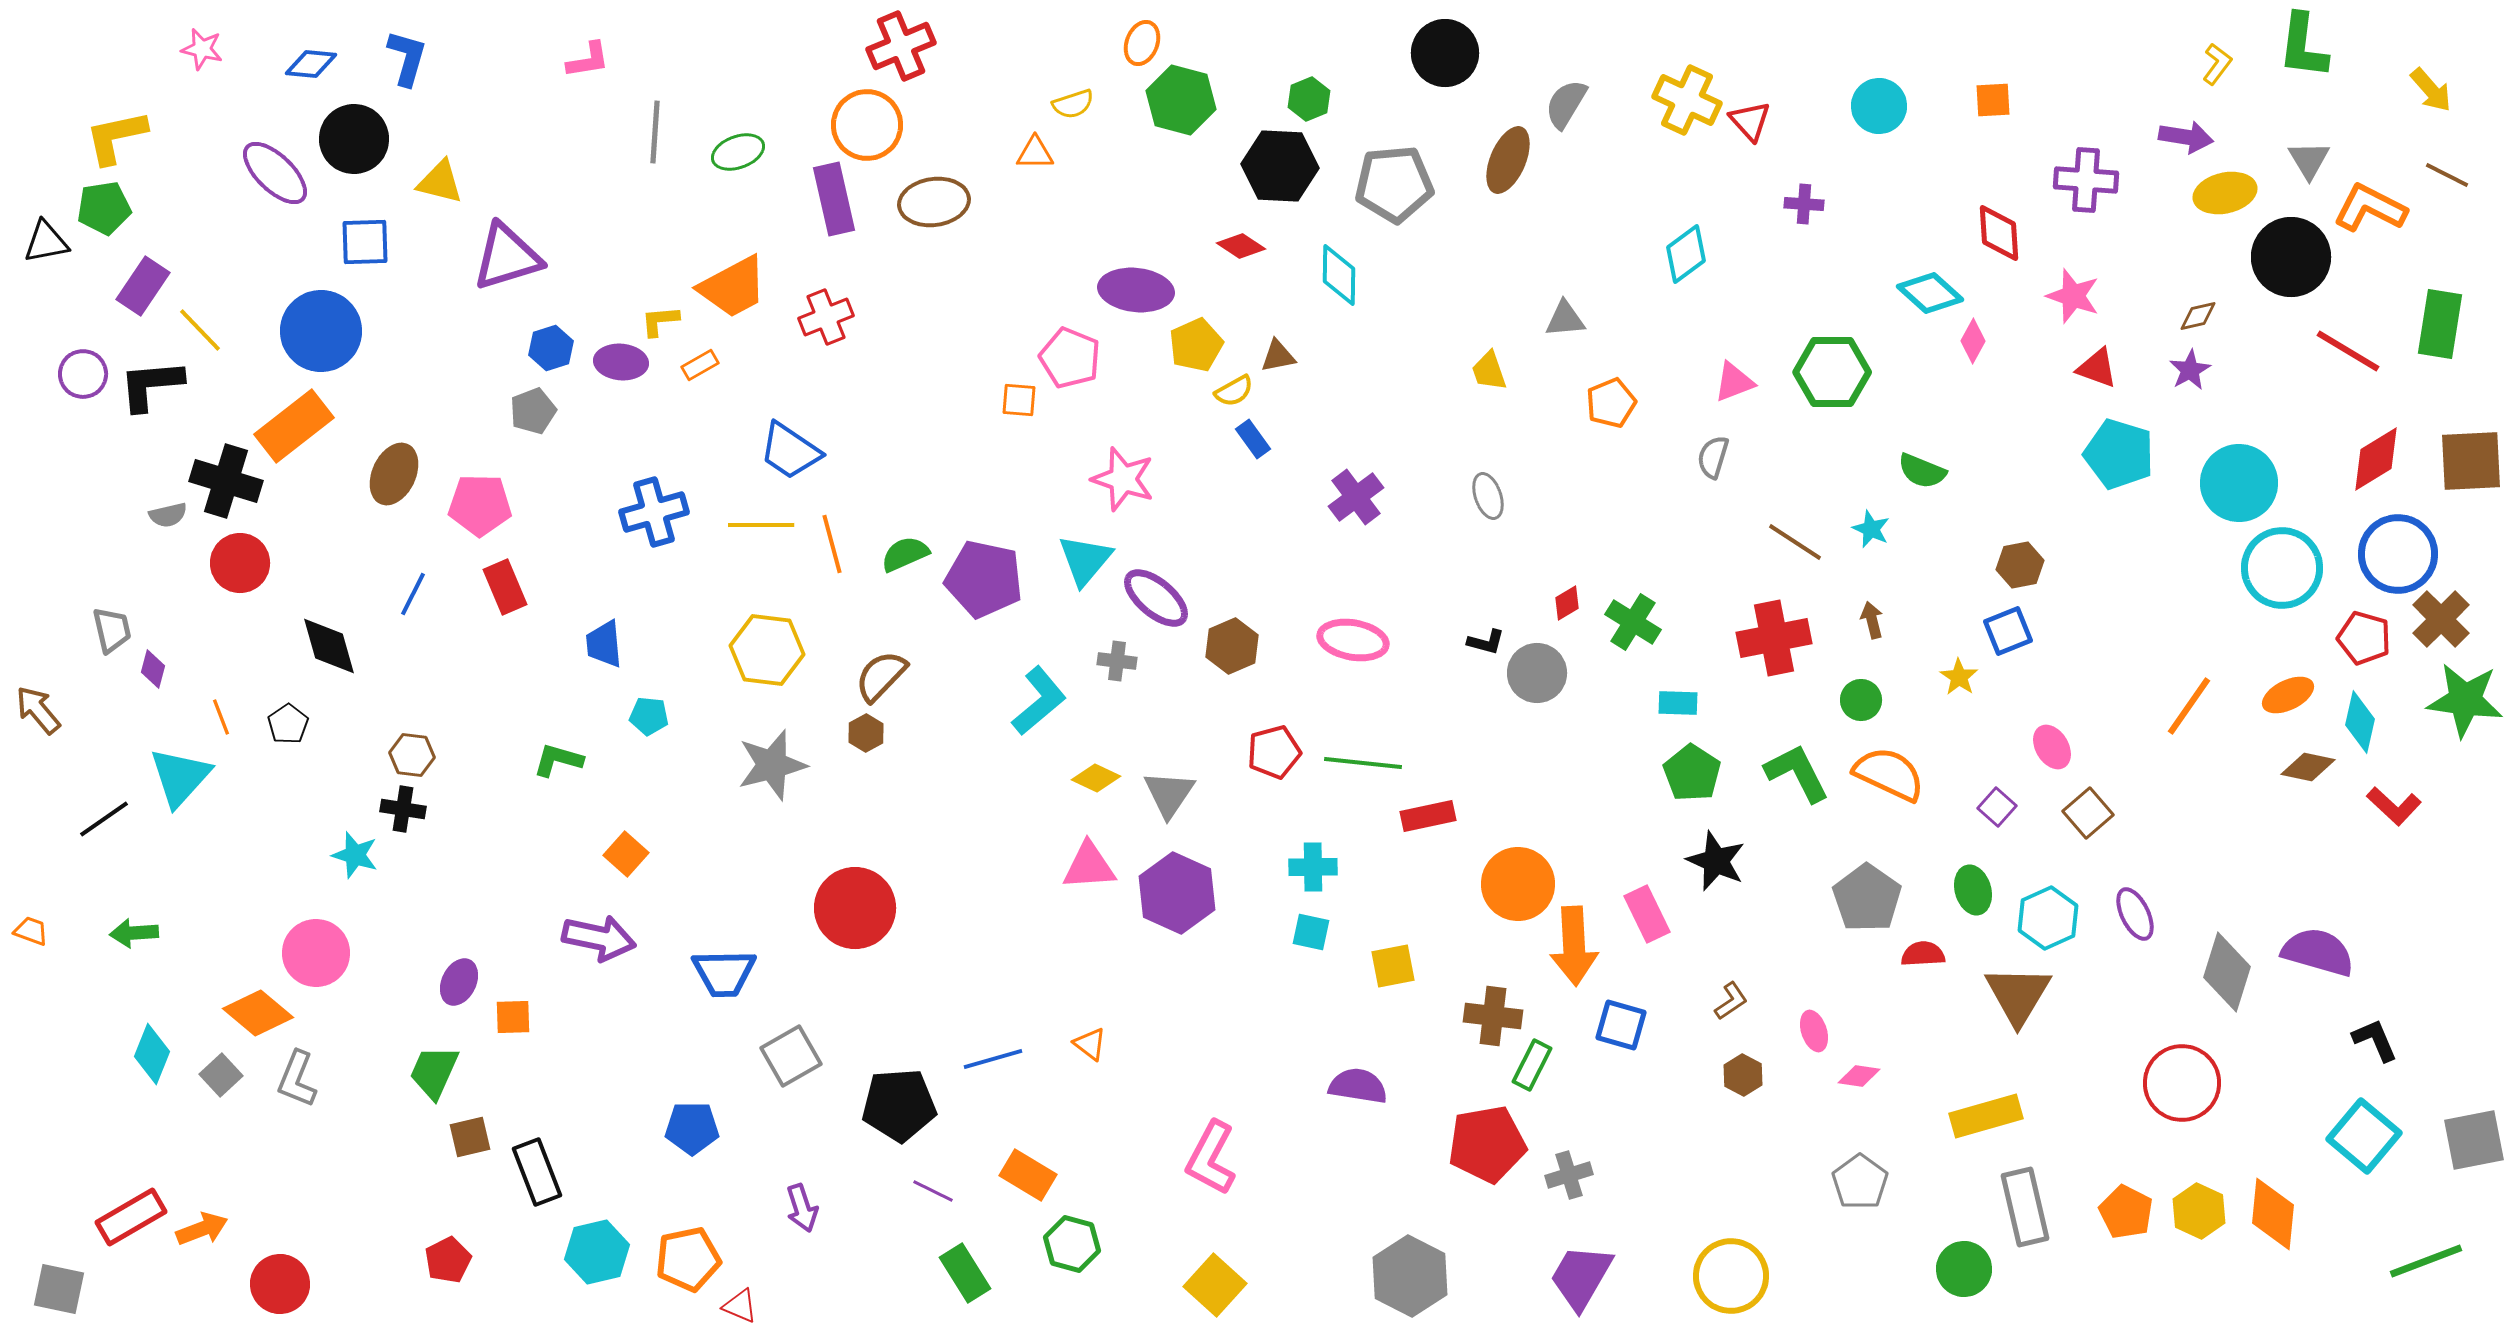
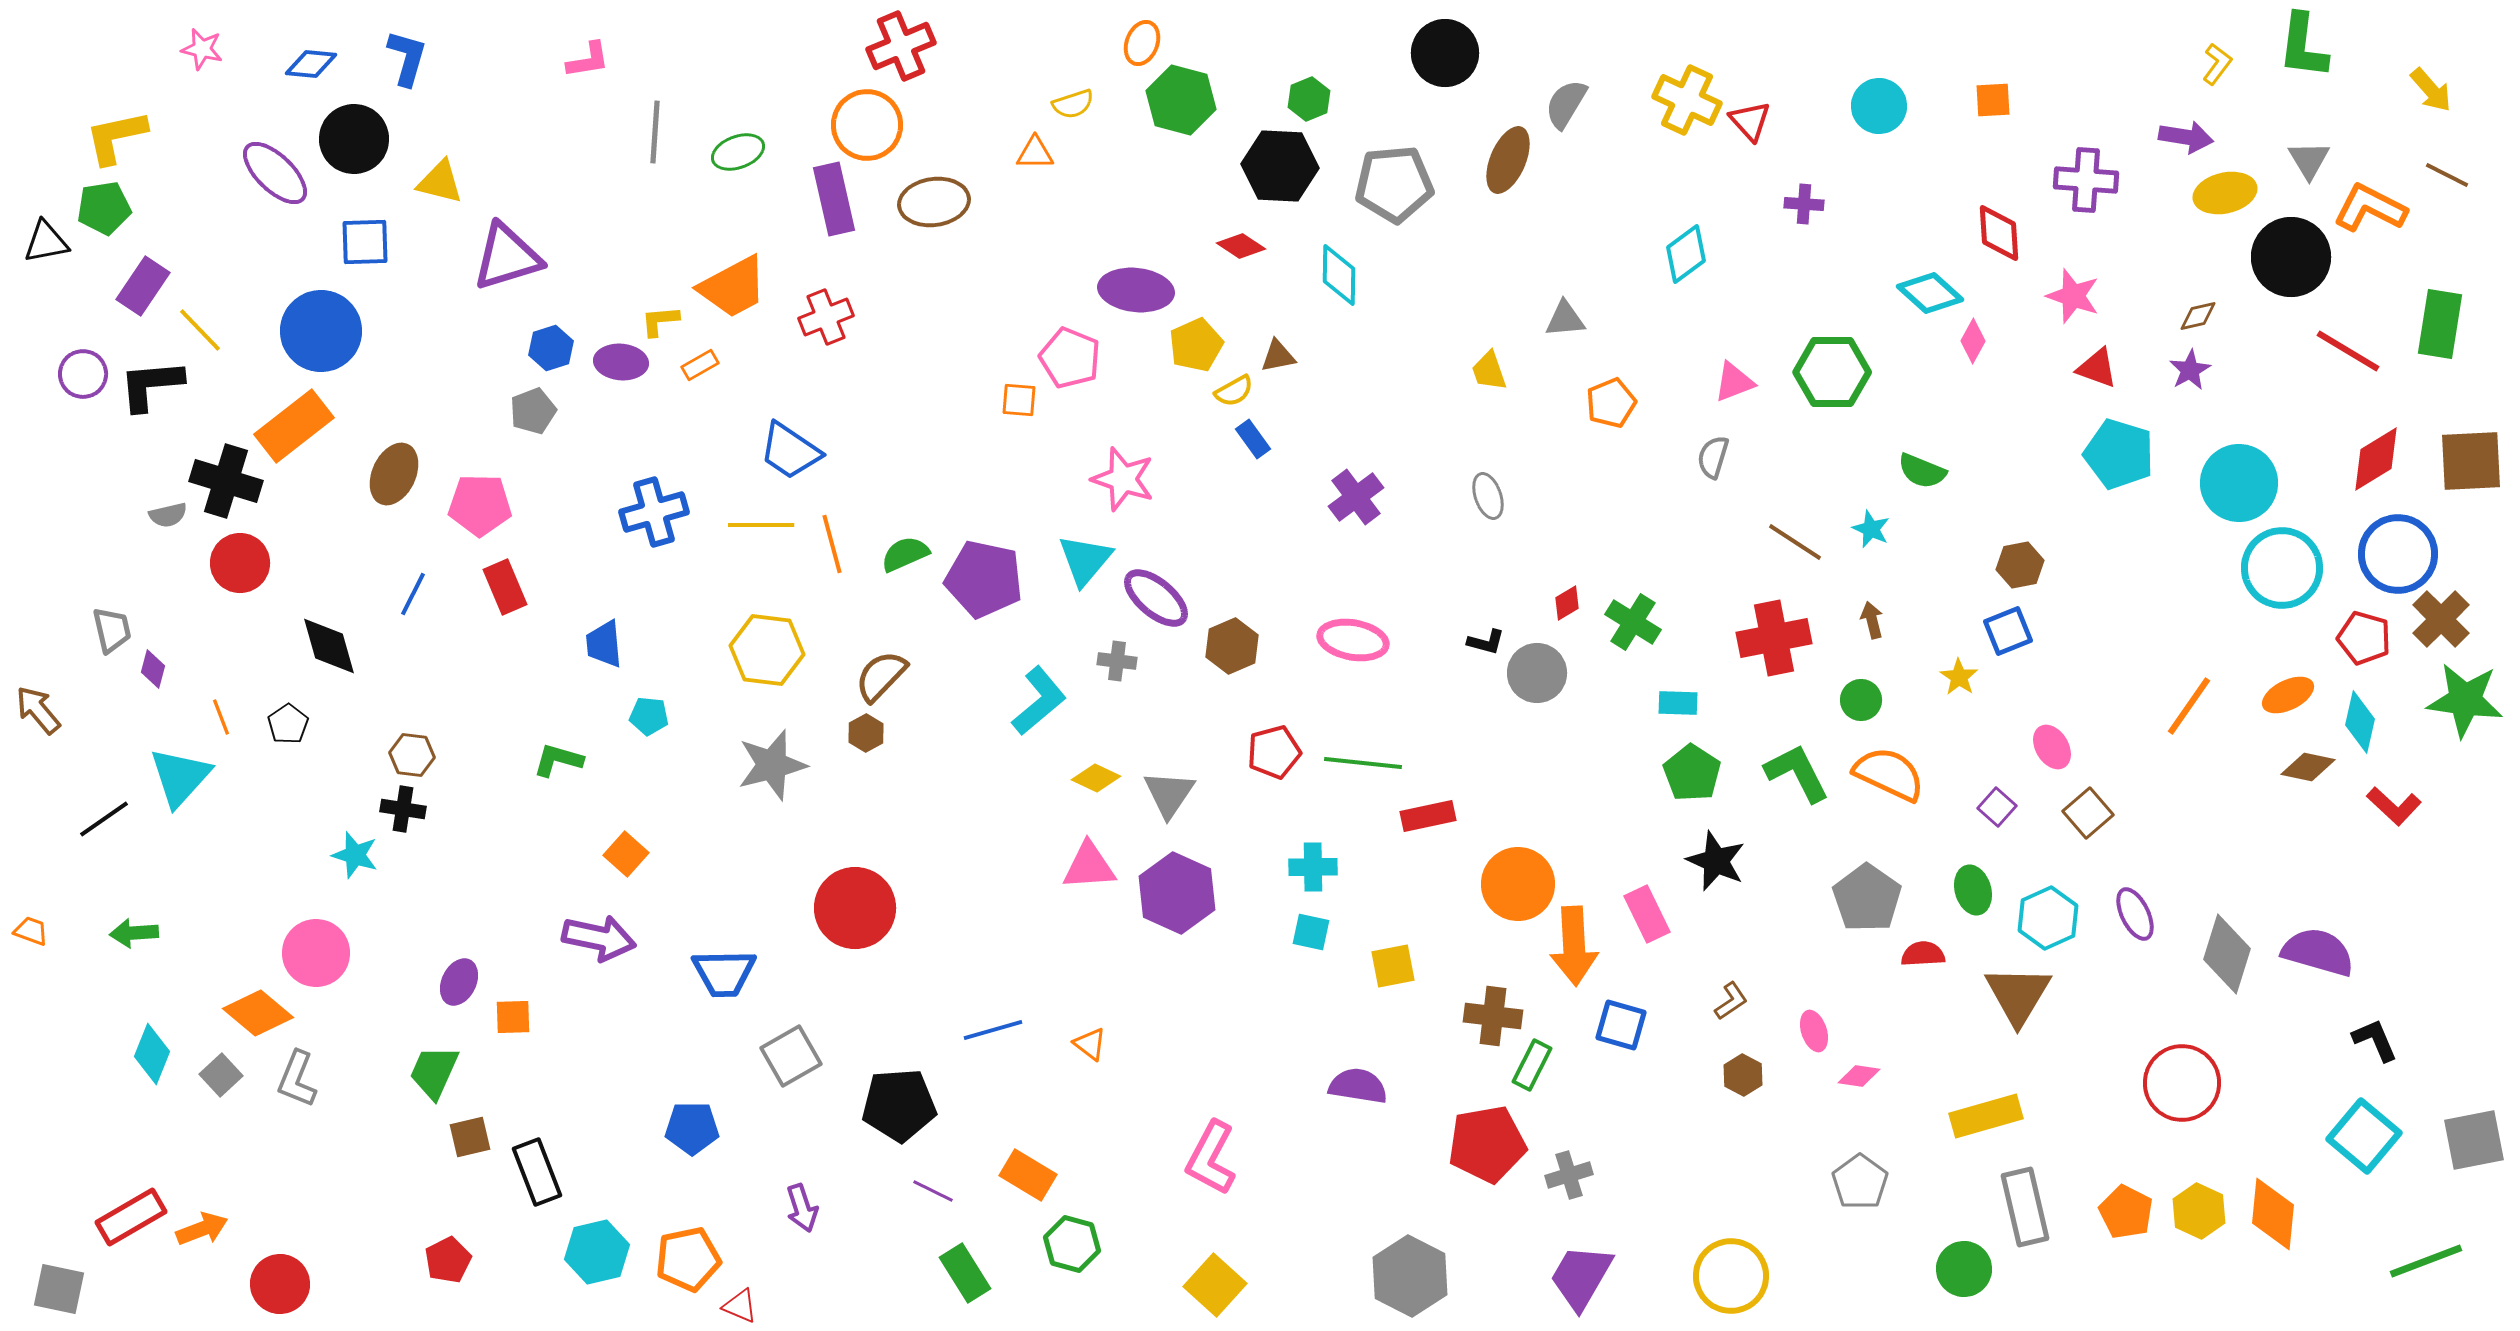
gray diamond at (2227, 972): moved 18 px up
blue line at (993, 1059): moved 29 px up
